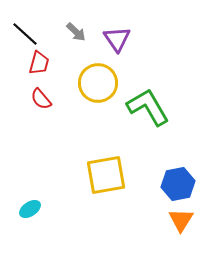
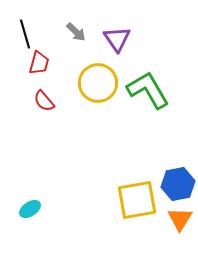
black line: rotated 32 degrees clockwise
red semicircle: moved 3 px right, 2 px down
green L-shape: moved 17 px up
yellow square: moved 31 px right, 25 px down
orange triangle: moved 1 px left, 1 px up
